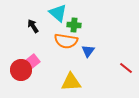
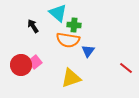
orange semicircle: moved 2 px right, 1 px up
pink square: moved 2 px right, 1 px down
red circle: moved 5 px up
yellow triangle: moved 4 px up; rotated 15 degrees counterclockwise
